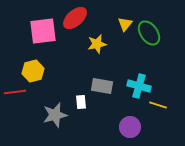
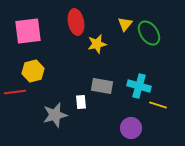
red ellipse: moved 1 px right, 4 px down; rotated 60 degrees counterclockwise
pink square: moved 15 px left
purple circle: moved 1 px right, 1 px down
